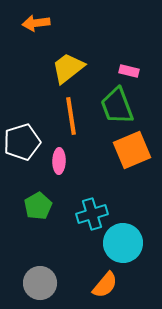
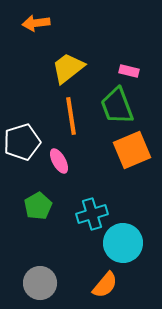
pink ellipse: rotated 30 degrees counterclockwise
